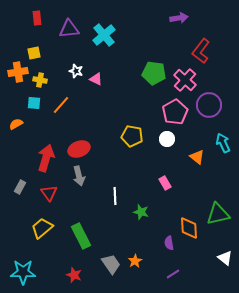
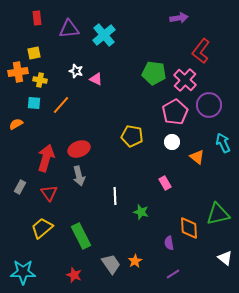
white circle: moved 5 px right, 3 px down
